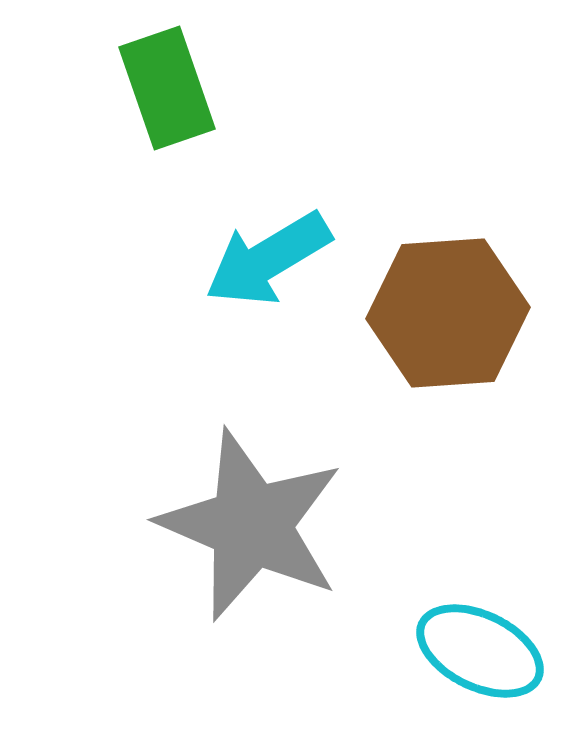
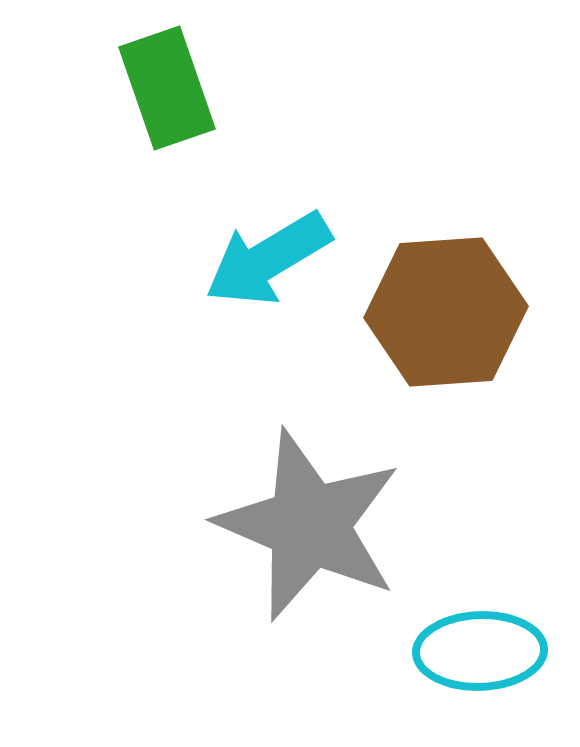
brown hexagon: moved 2 px left, 1 px up
gray star: moved 58 px right
cyan ellipse: rotated 28 degrees counterclockwise
